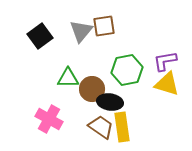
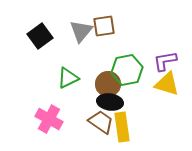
green triangle: rotated 25 degrees counterclockwise
brown circle: moved 16 px right, 5 px up
brown trapezoid: moved 5 px up
